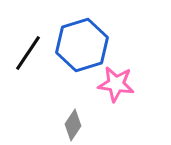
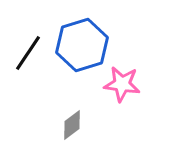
pink star: moved 6 px right
gray diamond: moved 1 px left; rotated 20 degrees clockwise
